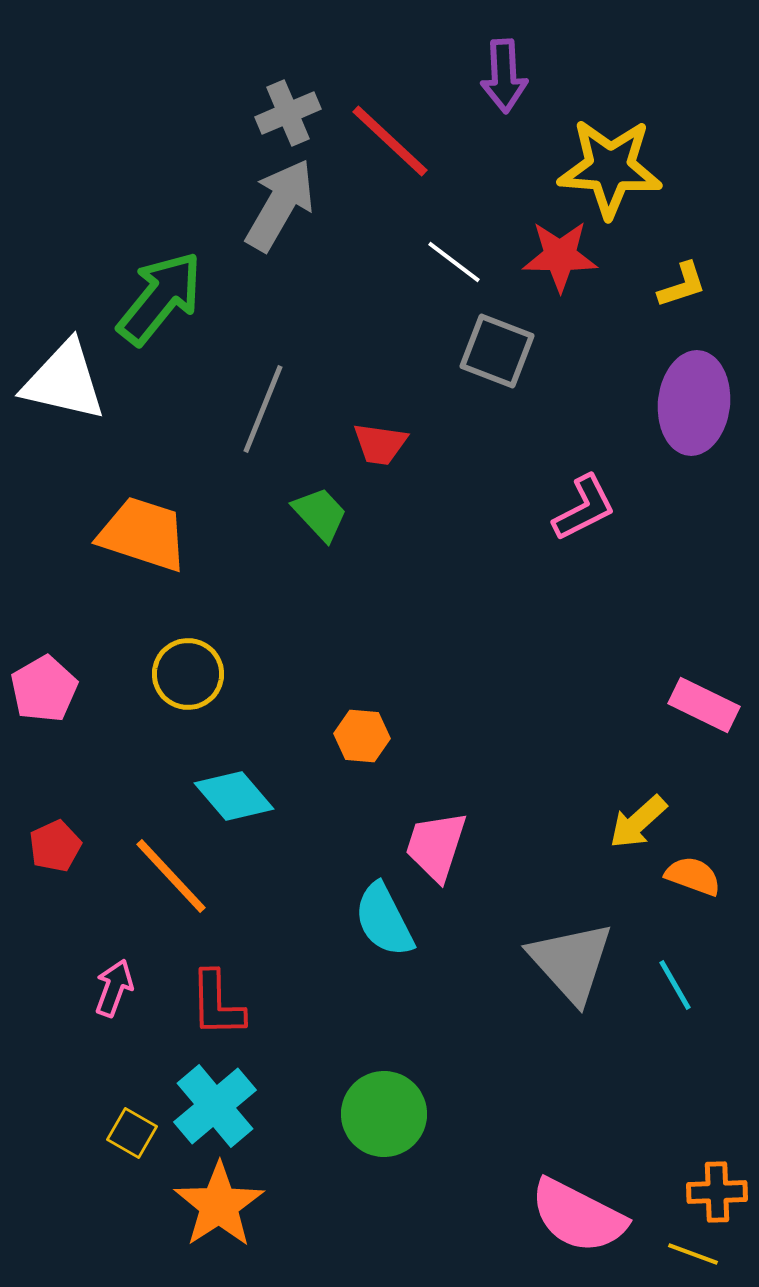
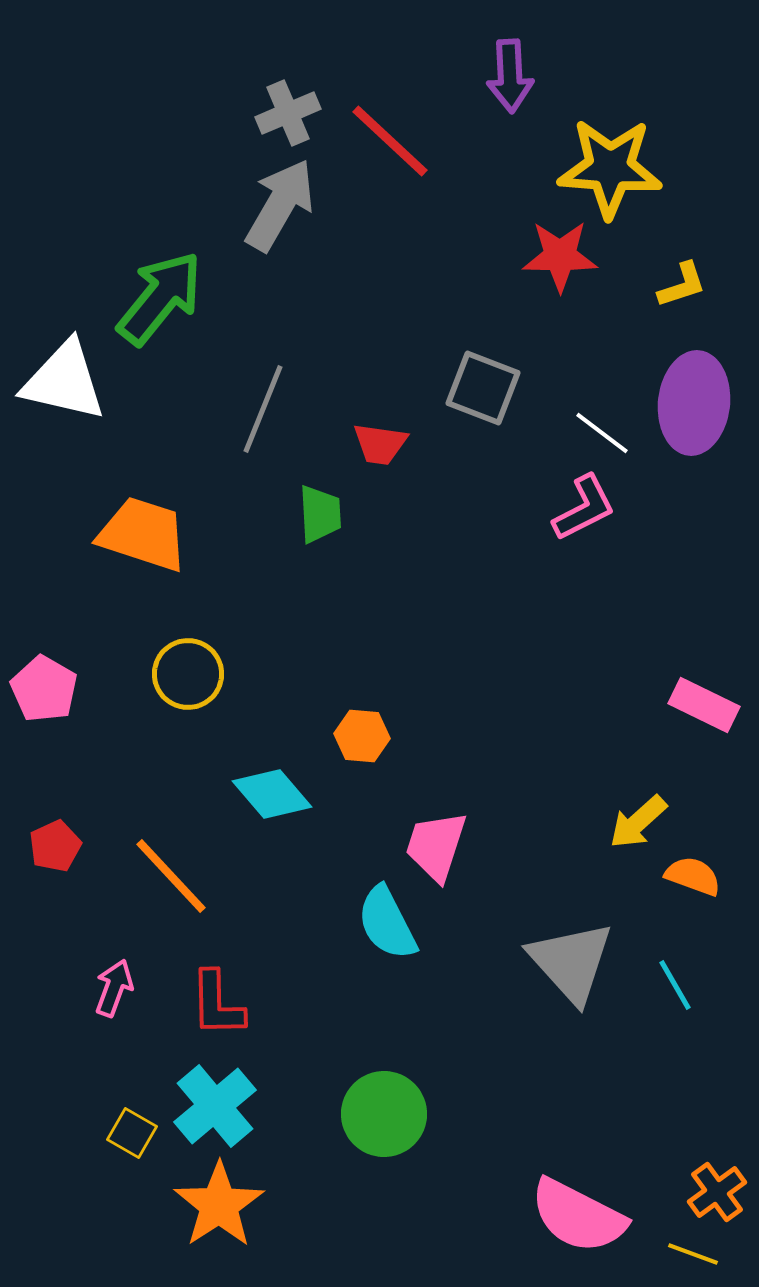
purple arrow: moved 6 px right
white line: moved 148 px right, 171 px down
gray square: moved 14 px left, 37 px down
green trapezoid: rotated 40 degrees clockwise
pink pentagon: rotated 12 degrees counterclockwise
cyan diamond: moved 38 px right, 2 px up
cyan semicircle: moved 3 px right, 3 px down
orange cross: rotated 34 degrees counterclockwise
